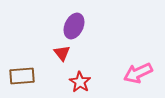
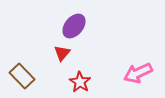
purple ellipse: rotated 15 degrees clockwise
red triangle: rotated 18 degrees clockwise
brown rectangle: rotated 50 degrees clockwise
